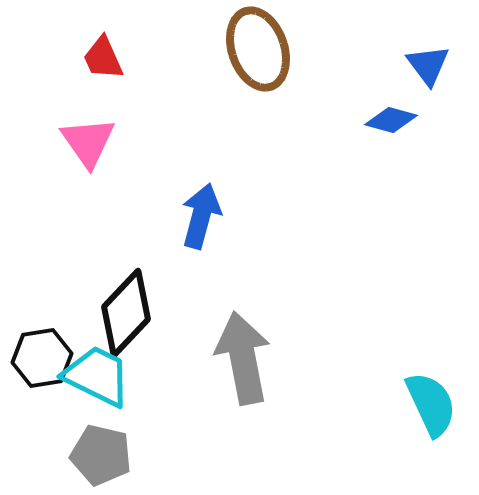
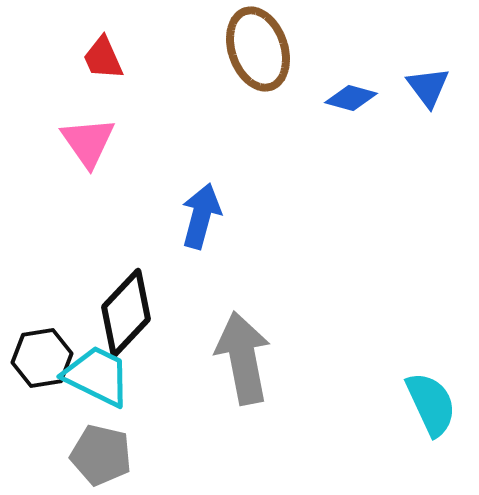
blue triangle: moved 22 px down
blue diamond: moved 40 px left, 22 px up
